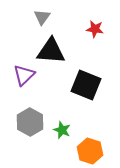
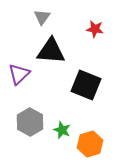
purple triangle: moved 5 px left, 1 px up
orange hexagon: moved 7 px up; rotated 25 degrees clockwise
